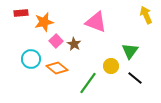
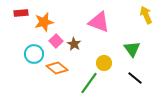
pink triangle: moved 3 px right
green triangle: moved 2 px right, 2 px up; rotated 12 degrees counterclockwise
cyan circle: moved 3 px right, 5 px up
yellow circle: moved 7 px left, 3 px up
green line: moved 1 px right
